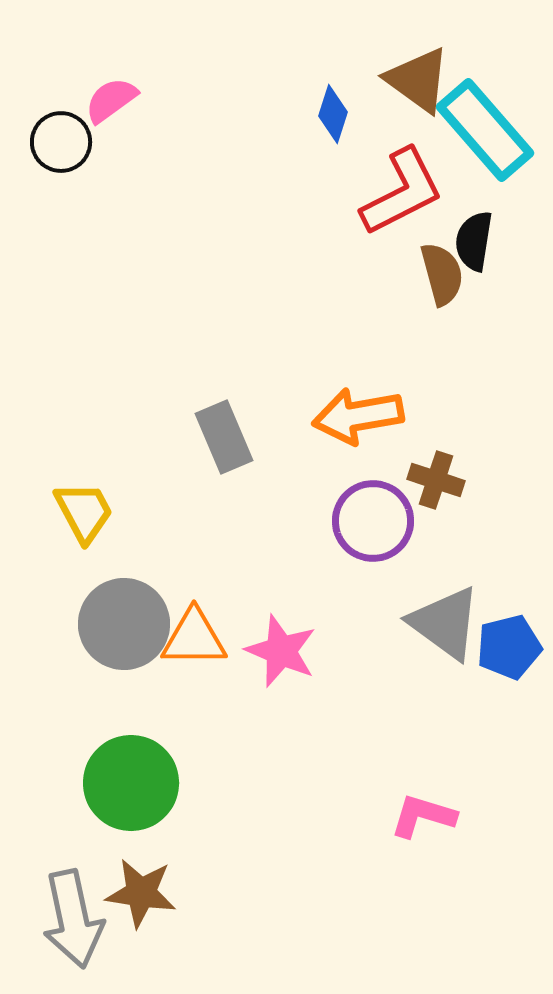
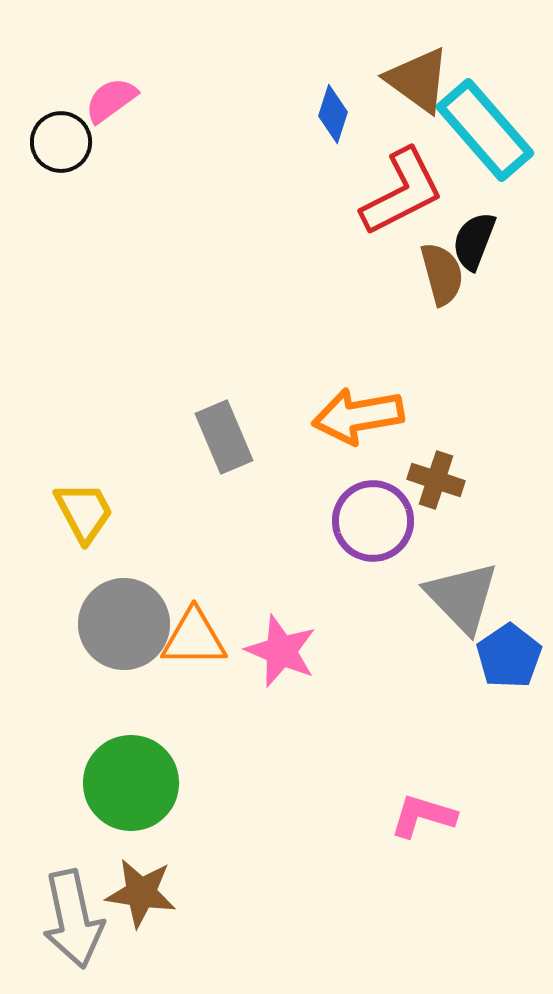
black semicircle: rotated 12 degrees clockwise
gray triangle: moved 17 px right, 26 px up; rotated 10 degrees clockwise
blue pentagon: moved 9 px down; rotated 20 degrees counterclockwise
